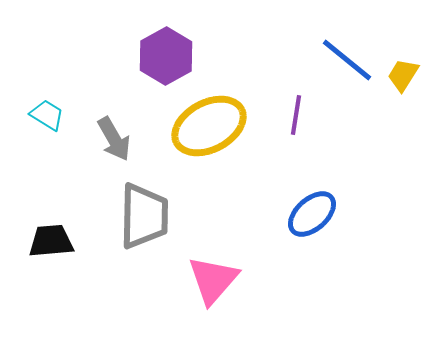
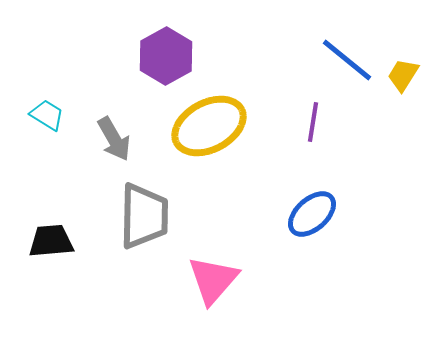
purple line: moved 17 px right, 7 px down
